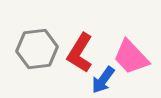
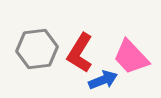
blue arrow: rotated 148 degrees counterclockwise
